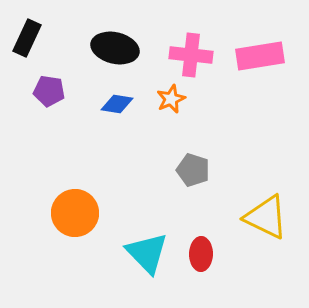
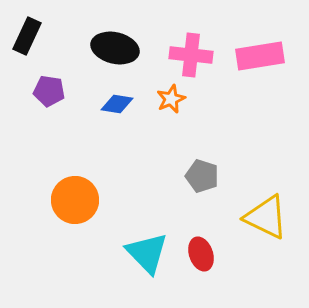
black rectangle: moved 2 px up
gray pentagon: moved 9 px right, 6 px down
orange circle: moved 13 px up
red ellipse: rotated 20 degrees counterclockwise
